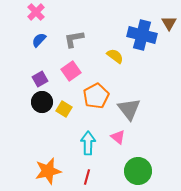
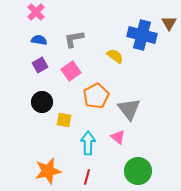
blue semicircle: rotated 56 degrees clockwise
purple square: moved 14 px up
yellow square: moved 11 px down; rotated 21 degrees counterclockwise
